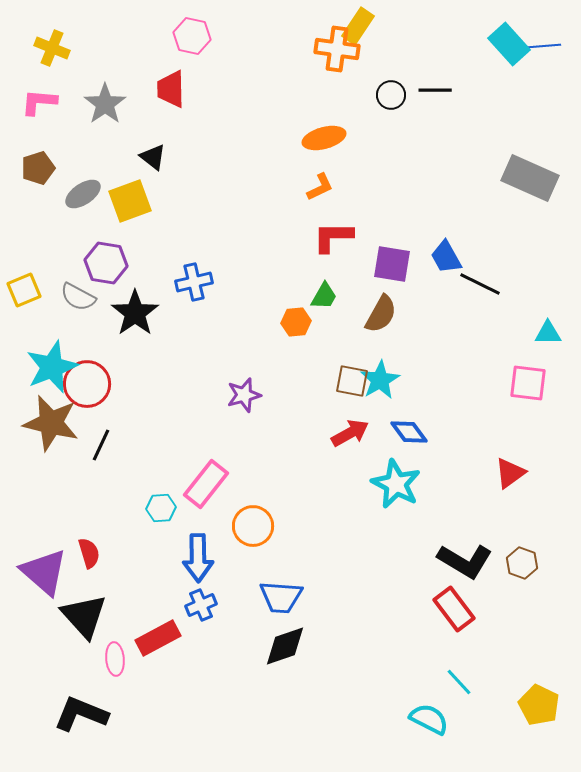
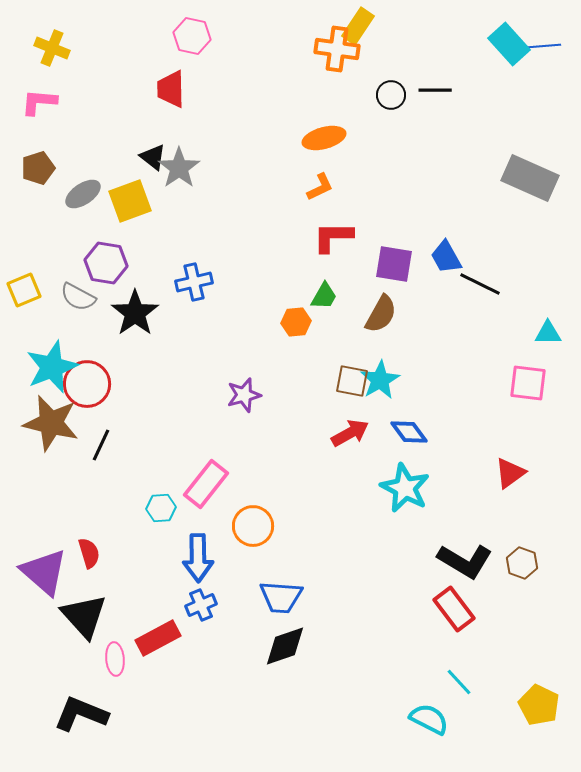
gray star at (105, 104): moved 74 px right, 64 px down
purple square at (392, 264): moved 2 px right
cyan star at (396, 484): moved 9 px right, 4 px down
